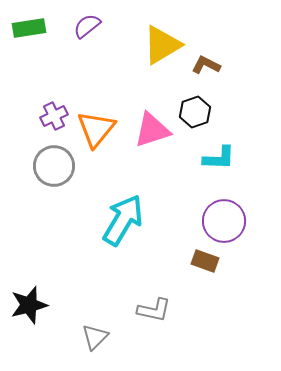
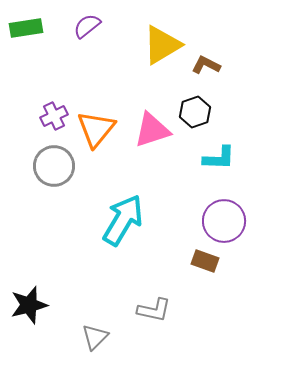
green rectangle: moved 3 px left
